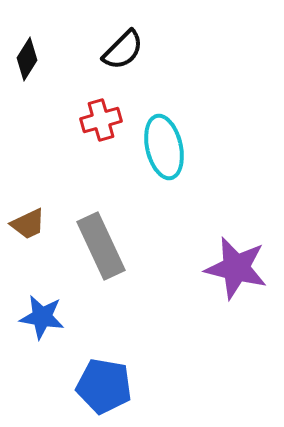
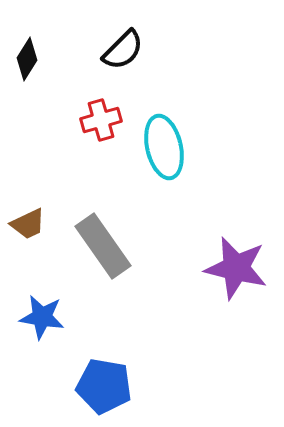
gray rectangle: moved 2 px right; rotated 10 degrees counterclockwise
